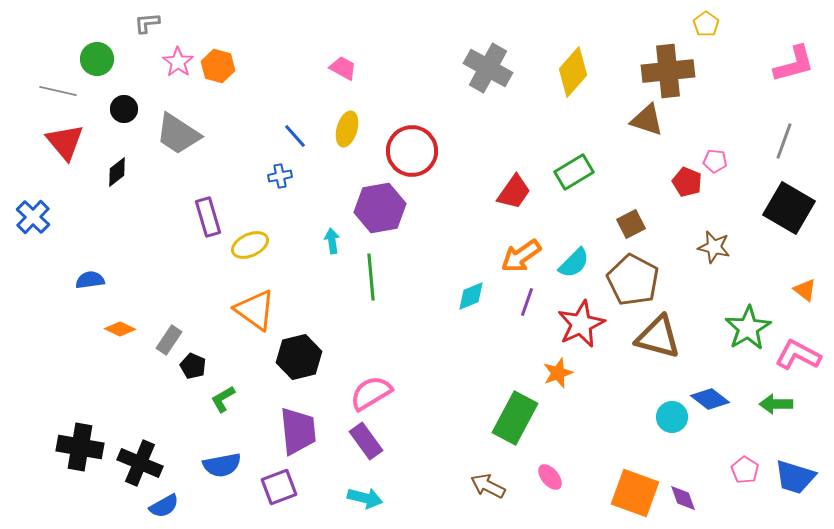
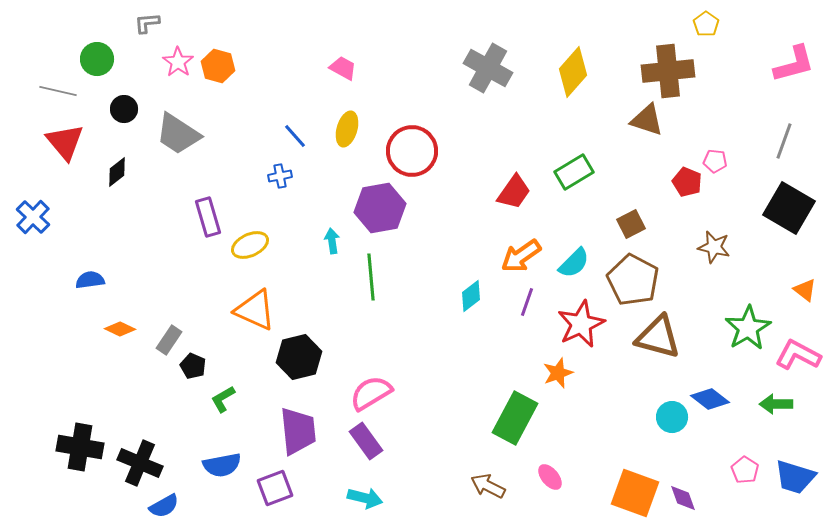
cyan diamond at (471, 296): rotated 16 degrees counterclockwise
orange triangle at (255, 310): rotated 12 degrees counterclockwise
purple square at (279, 487): moved 4 px left, 1 px down
